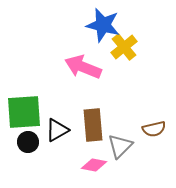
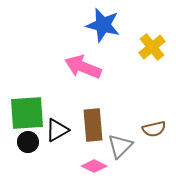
yellow cross: moved 28 px right
green square: moved 3 px right, 1 px down
pink diamond: moved 1 px down; rotated 15 degrees clockwise
